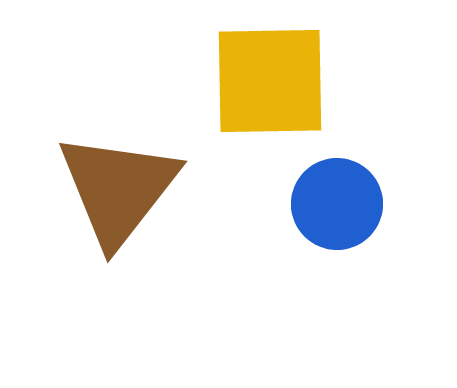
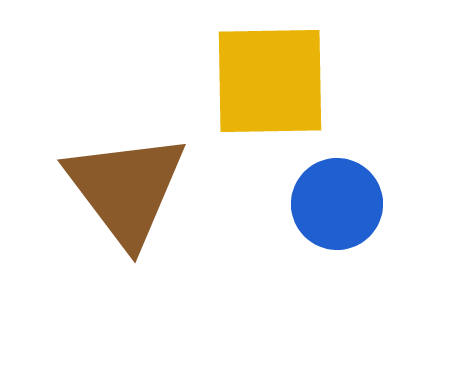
brown triangle: moved 8 px right; rotated 15 degrees counterclockwise
